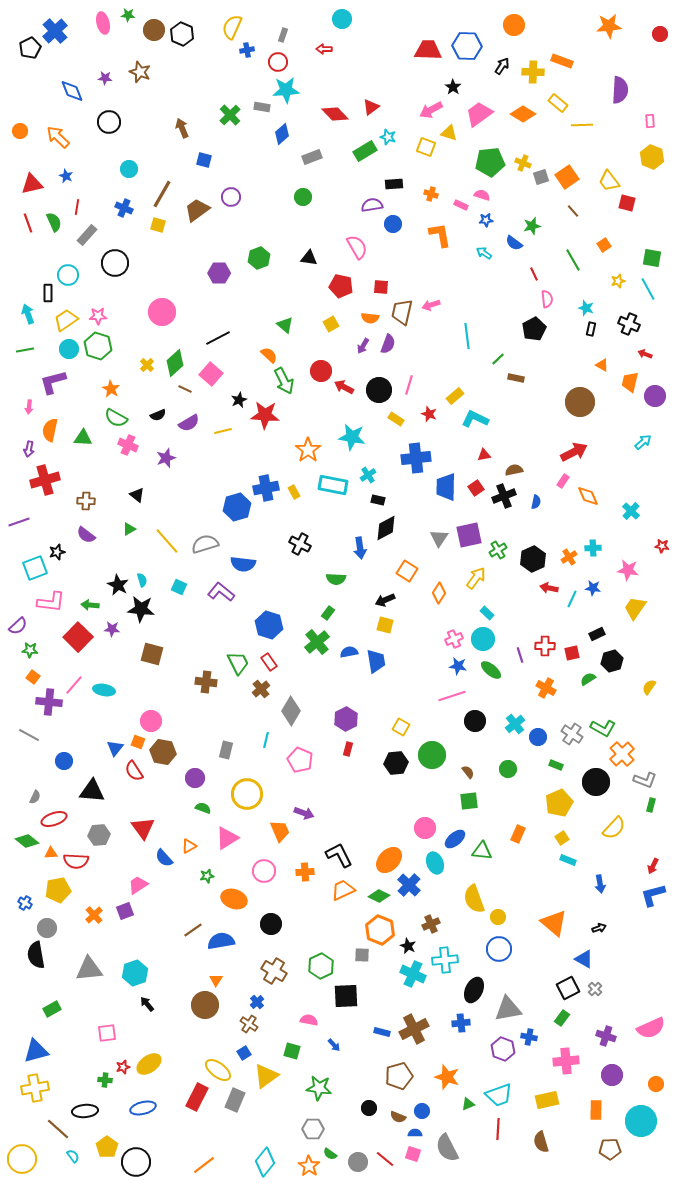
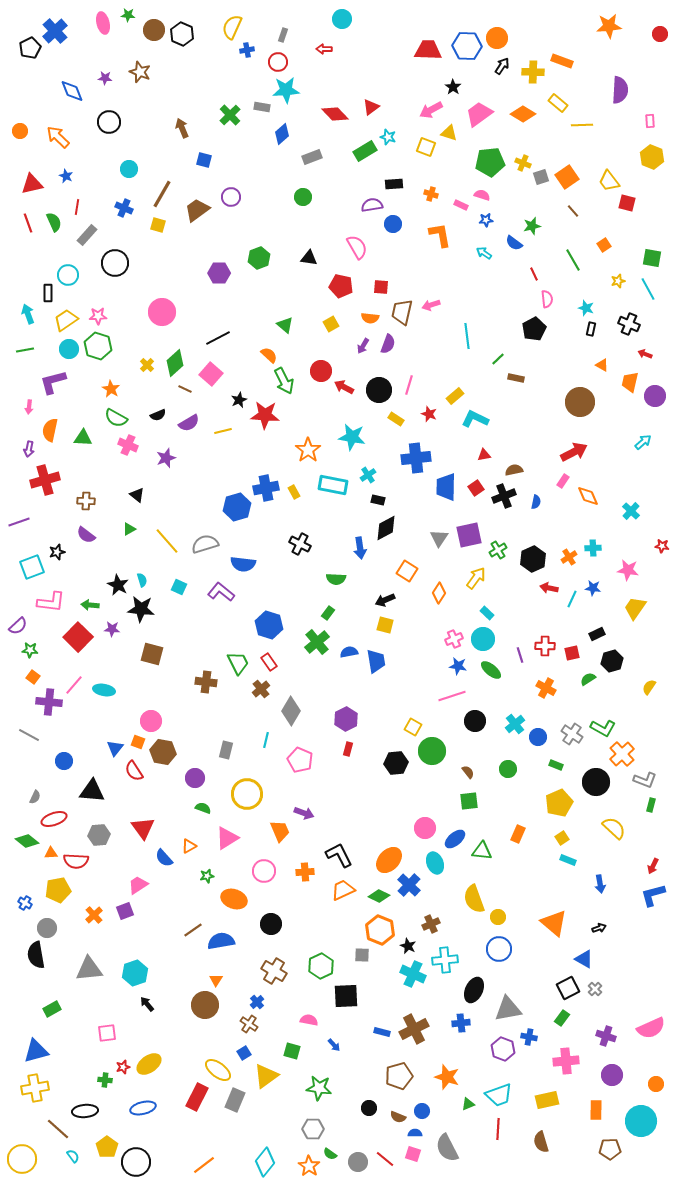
orange circle at (514, 25): moved 17 px left, 13 px down
cyan square at (35, 568): moved 3 px left, 1 px up
yellow square at (401, 727): moved 12 px right
green circle at (432, 755): moved 4 px up
yellow semicircle at (614, 828): rotated 90 degrees counterclockwise
